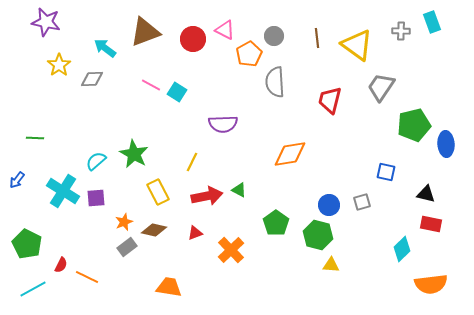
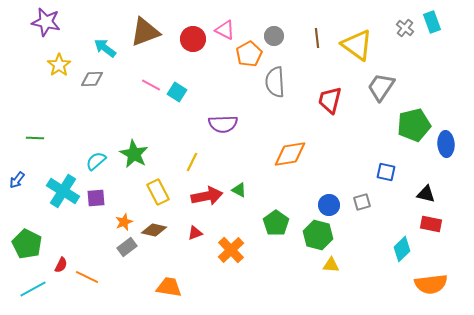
gray cross at (401, 31): moved 4 px right, 3 px up; rotated 36 degrees clockwise
